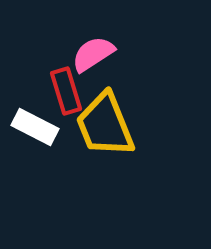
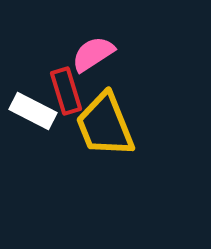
white rectangle: moved 2 px left, 16 px up
